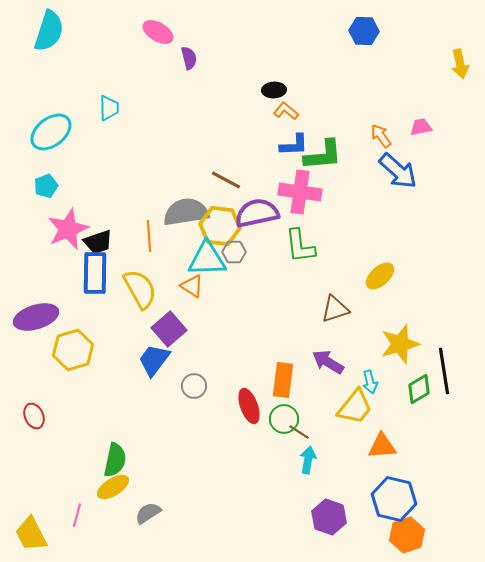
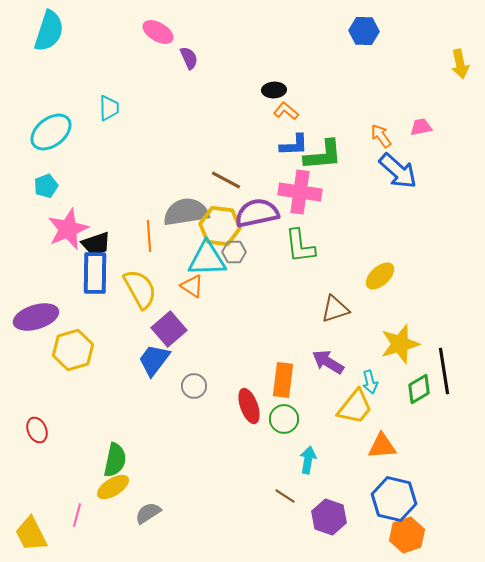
purple semicircle at (189, 58): rotated 10 degrees counterclockwise
black trapezoid at (98, 242): moved 2 px left, 2 px down
red ellipse at (34, 416): moved 3 px right, 14 px down
brown line at (299, 432): moved 14 px left, 64 px down
